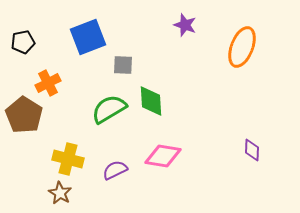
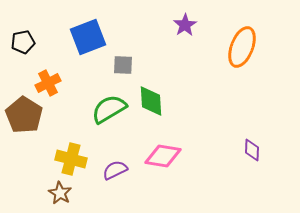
purple star: rotated 20 degrees clockwise
yellow cross: moved 3 px right
